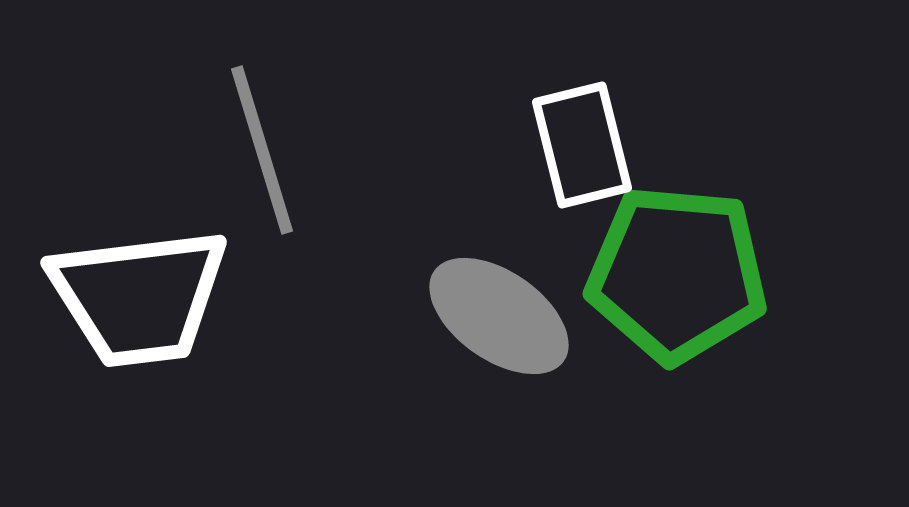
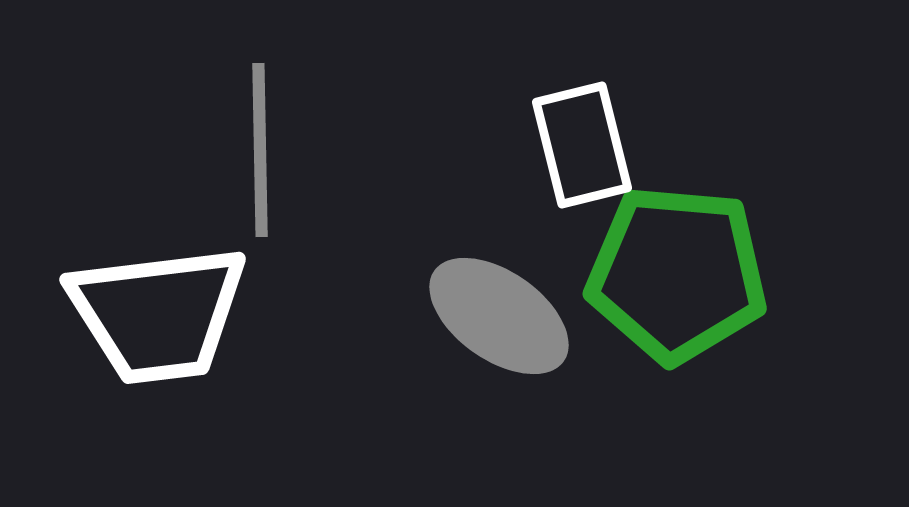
gray line: moved 2 px left; rotated 16 degrees clockwise
white trapezoid: moved 19 px right, 17 px down
